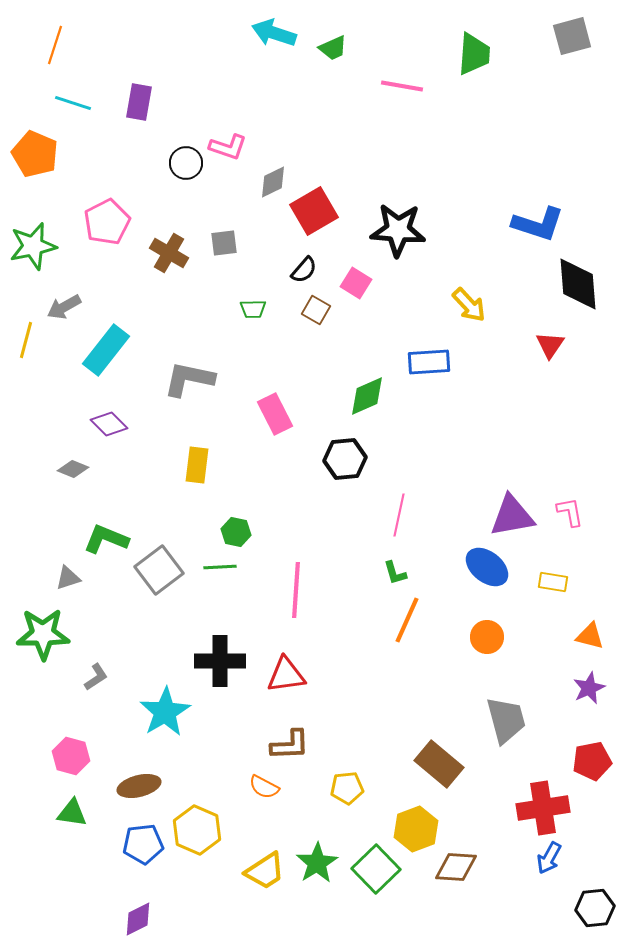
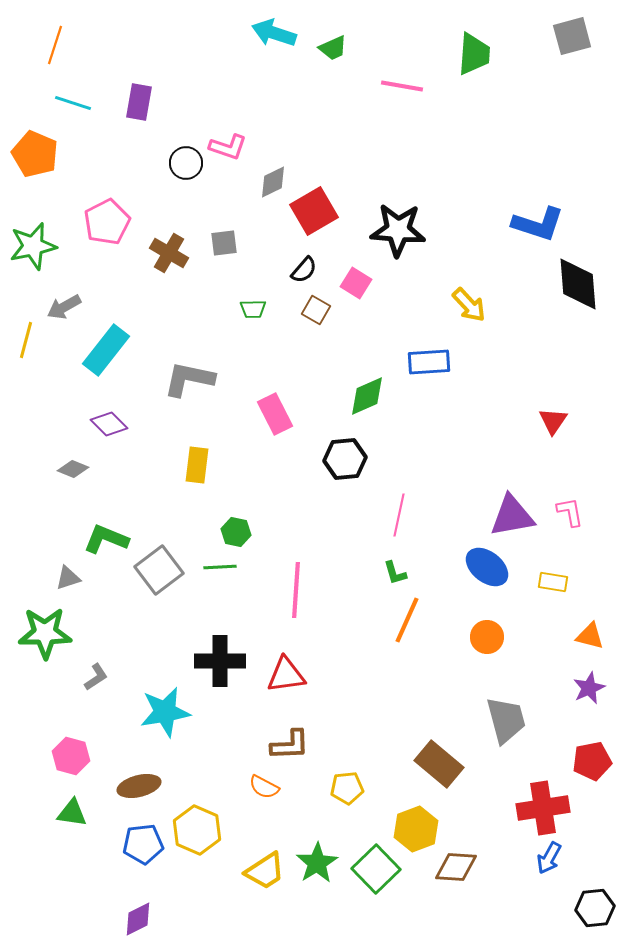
red triangle at (550, 345): moved 3 px right, 76 px down
green star at (43, 634): moved 2 px right, 1 px up
cyan star at (165, 712): rotated 21 degrees clockwise
